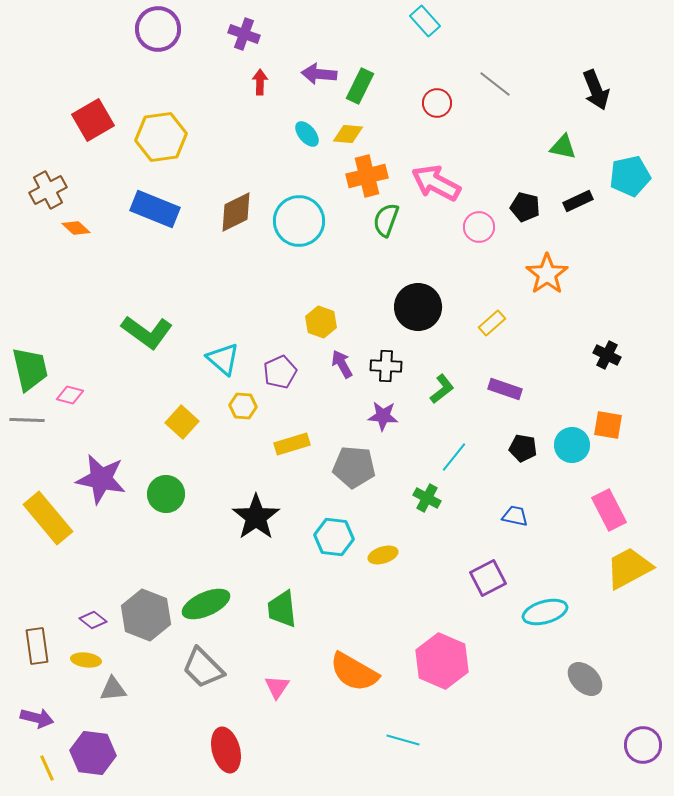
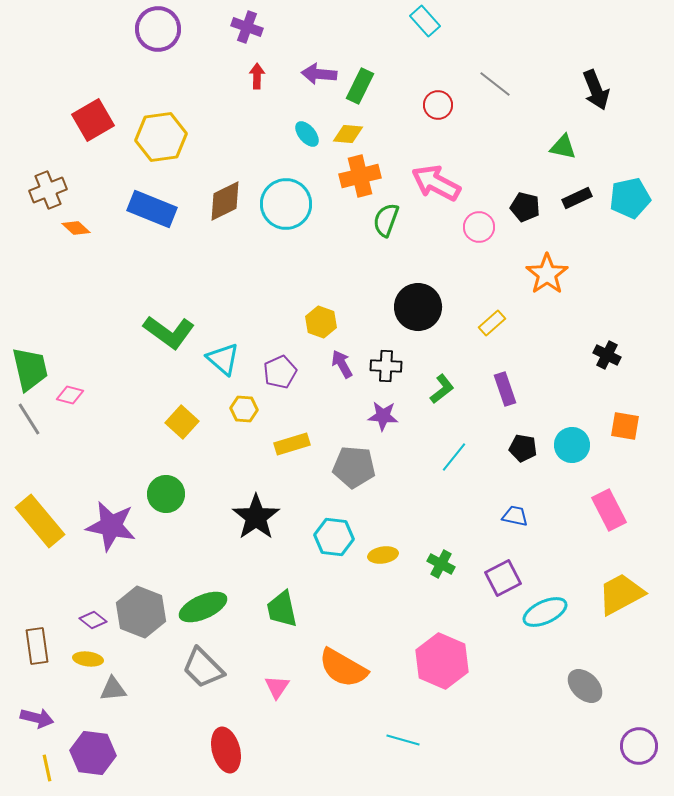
purple cross at (244, 34): moved 3 px right, 7 px up
red arrow at (260, 82): moved 3 px left, 6 px up
red circle at (437, 103): moved 1 px right, 2 px down
orange cross at (367, 176): moved 7 px left
cyan pentagon at (630, 176): moved 22 px down
brown cross at (48, 190): rotated 6 degrees clockwise
black rectangle at (578, 201): moved 1 px left, 3 px up
blue rectangle at (155, 209): moved 3 px left
brown diamond at (236, 212): moved 11 px left, 11 px up
cyan circle at (299, 221): moved 13 px left, 17 px up
green L-shape at (147, 332): moved 22 px right
purple rectangle at (505, 389): rotated 52 degrees clockwise
yellow hexagon at (243, 406): moved 1 px right, 3 px down
gray line at (27, 420): moved 2 px right, 1 px up; rotated 56 degrees clockwise
orange square at (608, 425): moved 17 px right, 1 px down
purple star at (101, 479): moved 10 px right, 47 px down
green cross at (427, 498): moved 14 px right, 66 px down
yellow rectangle at (48, 518): moved 8 px left, 3 px down
yellow ellipse at (383, 555): rotated 8 degrees clockwise
yellow trapezoid at (629, 568): moved 8 px left, 26 px down
purple square at (488, 578): moved 15 px right
green ellipse at (206, 604): moved 3 px left, 3 px down
green trapezoid at (282, 609): rotated 6 degrees counterclockwise
cyan ellipse at (545, 612): rotated 9 degrees counterclockwise
gray hexagon at (146, 615): moved 5 px left, 3 px up
yellow ellipse at (86, 660): moved 2 px right, 1 px up
orange semicircle at (354, 672): moved 11 px left, 4 px up
gray ellipse at (585, 679): moved 7 px down
purple circle at (643, 745): moved 4 px left, 1 px down
yellow line at (47, 768): rotated 12 degrees clockwise
